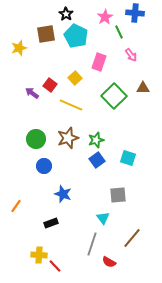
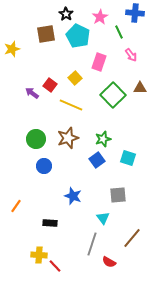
pink star: moved 5 px left
cyan pentagon: moved 2 px right
yellow star: moved 7 px left, 1 px down
brown triangle: moved 3 px left
green square: moved 1 px left, 1 px up
green star: moved 7 px right, 1 px up
blue star: moved 10 px right, 2 px down
black rectangle: moved 1 px left; rotated 24 degrees clockwise
